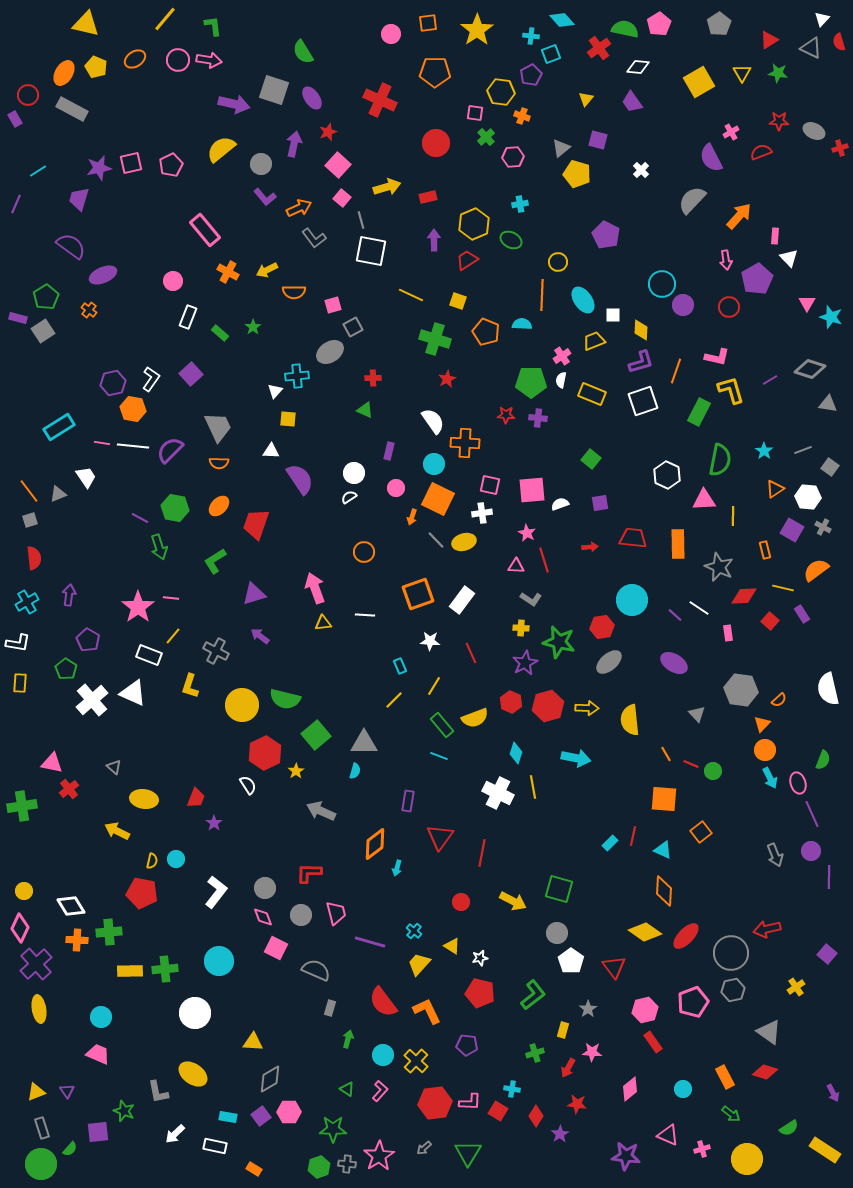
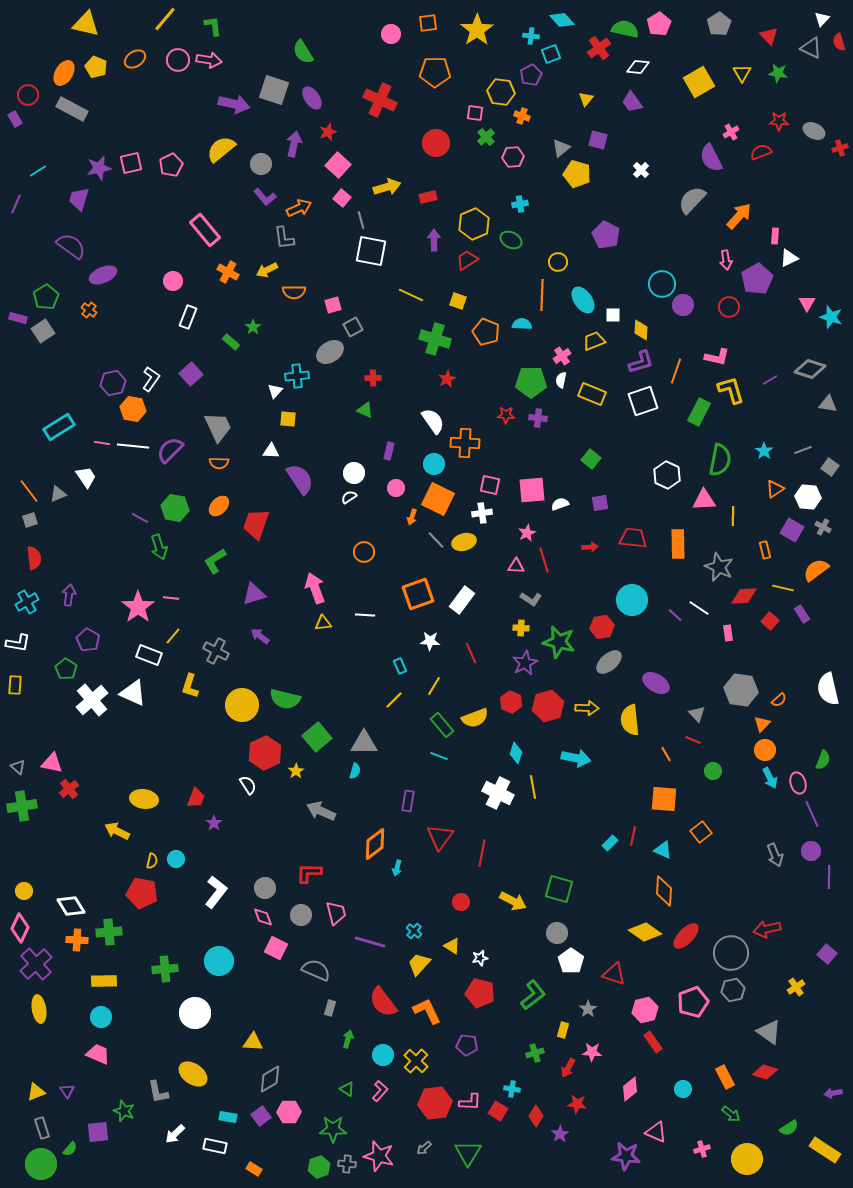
red triangle at (769, 40): moved 4 px up; rotated 42 degrees counterclockwise
gray L-shape at (314, 238): moved 30 px left; rotated 30 degrees clockwise
white triangle at (789, 258): rotated 48 degrees clockwise
green rectangle at (220, 333): moved 11 px right, 9 px down
pink star at (527, 533): rotated 18 degrees clockwise
purple ellipse at (674, 663): moved 18 px left, 20 px down
yellow rectangle at (20, 683): moved 5 px left, 2 px down
green square at (316, 735): moved 1 px right, 2 px down
red line at (691, 764): moved 2 px right, 24 px up
gray triangle at (114, 767): moved 96 px left
red triangle at (614, 967): moved 7 px down; rotated 35 degrees counterclockwise
yellow rectangle at (130, 971): moved 26 px left, 10 px down
purple arrow at (833, 1093): rotated 108 degrees clockwise
pink triangle at (668, 1135): moved 12 px left, 3 px up
pink star at (379, 1156): rotated 24 degrees counterclockwise
